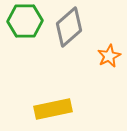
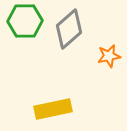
gray diamond: moved 2 px down
orange star: rotated 15 degrees clockwise
